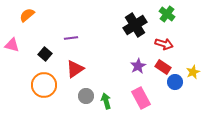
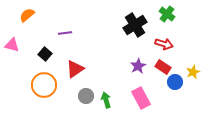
purple line: moved 6 px left, 5 px up
green arrow: moved 1 px up
